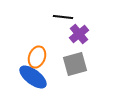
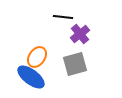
purple cross: moved 1 px right
orange ellipse: rotated 15 degrees clockwise
blue ellipse: moved 2 px left
